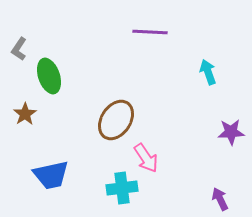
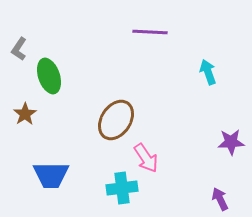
purple star: moved 10 px down
blue trapezoid: rotated 12 degrees clockwise
